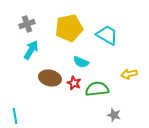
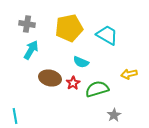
gray cross: rotated 28 degrees clockwise
red star: moved 1 px left; rotated 16 degrees clockwise
green semicircle: rotated 10 degrees counterclockwise
gray star: rotated 24 degrees clockwise
